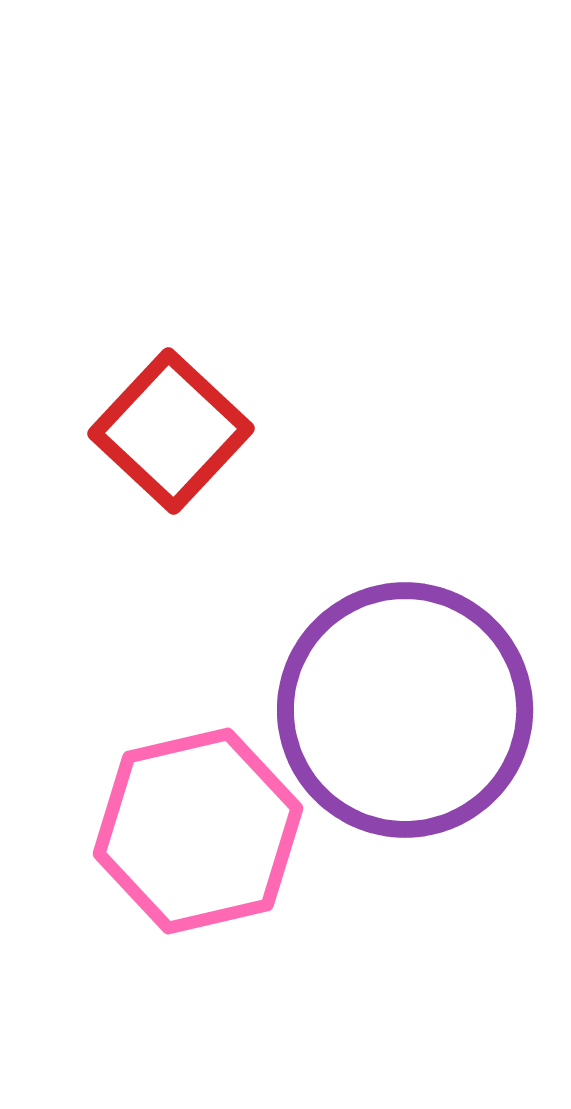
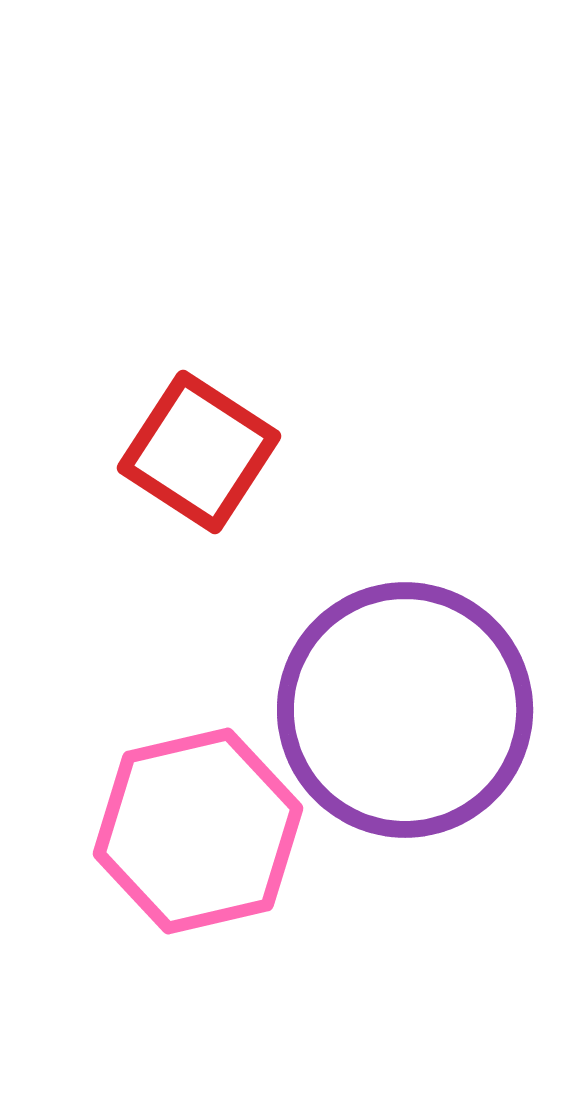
red square: moved 28 px right, 21 px down; rotated 10 degrees counterclockwise
